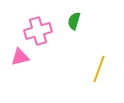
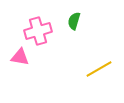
pink triangle: rotated 24 degrees clockwise
yellow line: rotated 40 degrees clockwise
